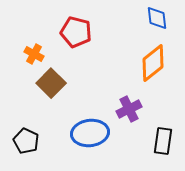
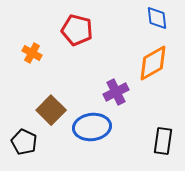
red pentagon: moved 1 px right, 2 px up
orange cross: moved 2 px left, 1 px up
orange diamond: rotated 9 degrees clockwise
brown square: moved 27 px down
purple cross: moved 13 px left, 17 px up
blue ellipse: moved 2 px right, 6 px up
black pentagon: moved 2 px left, 1 px down
